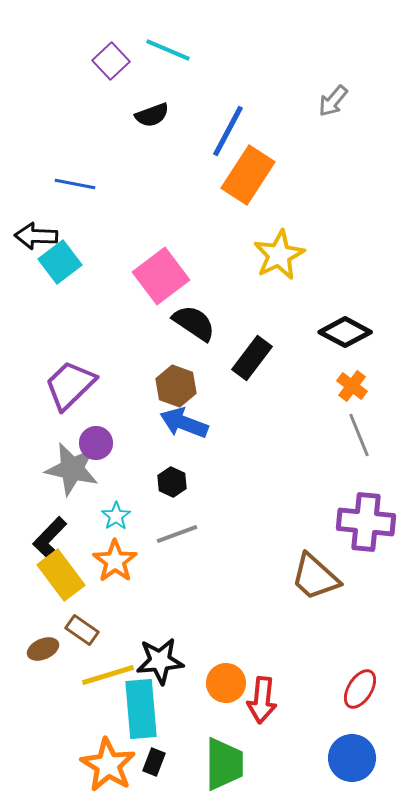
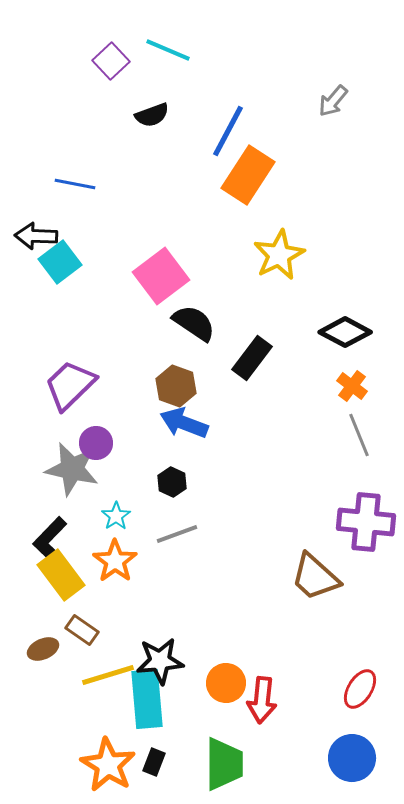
cyan rectangle at (141, 709): moved 6 px right, 10 px up
